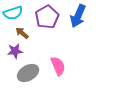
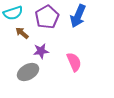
purple star: moved 26 px right
pink semicircle: moved 16 px right, 4 px up
gray ellipse: moved 1 px up
